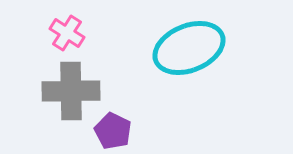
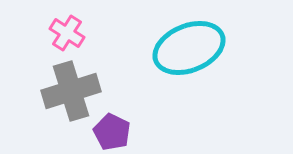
gray cross: rotated 16 degrees counterclockwise
purple pentagon: moved 1 px left, 1 px down
